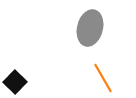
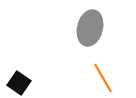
black square: moved 4 px right, 1 px down; rotated 10 degrees counterclockwise
